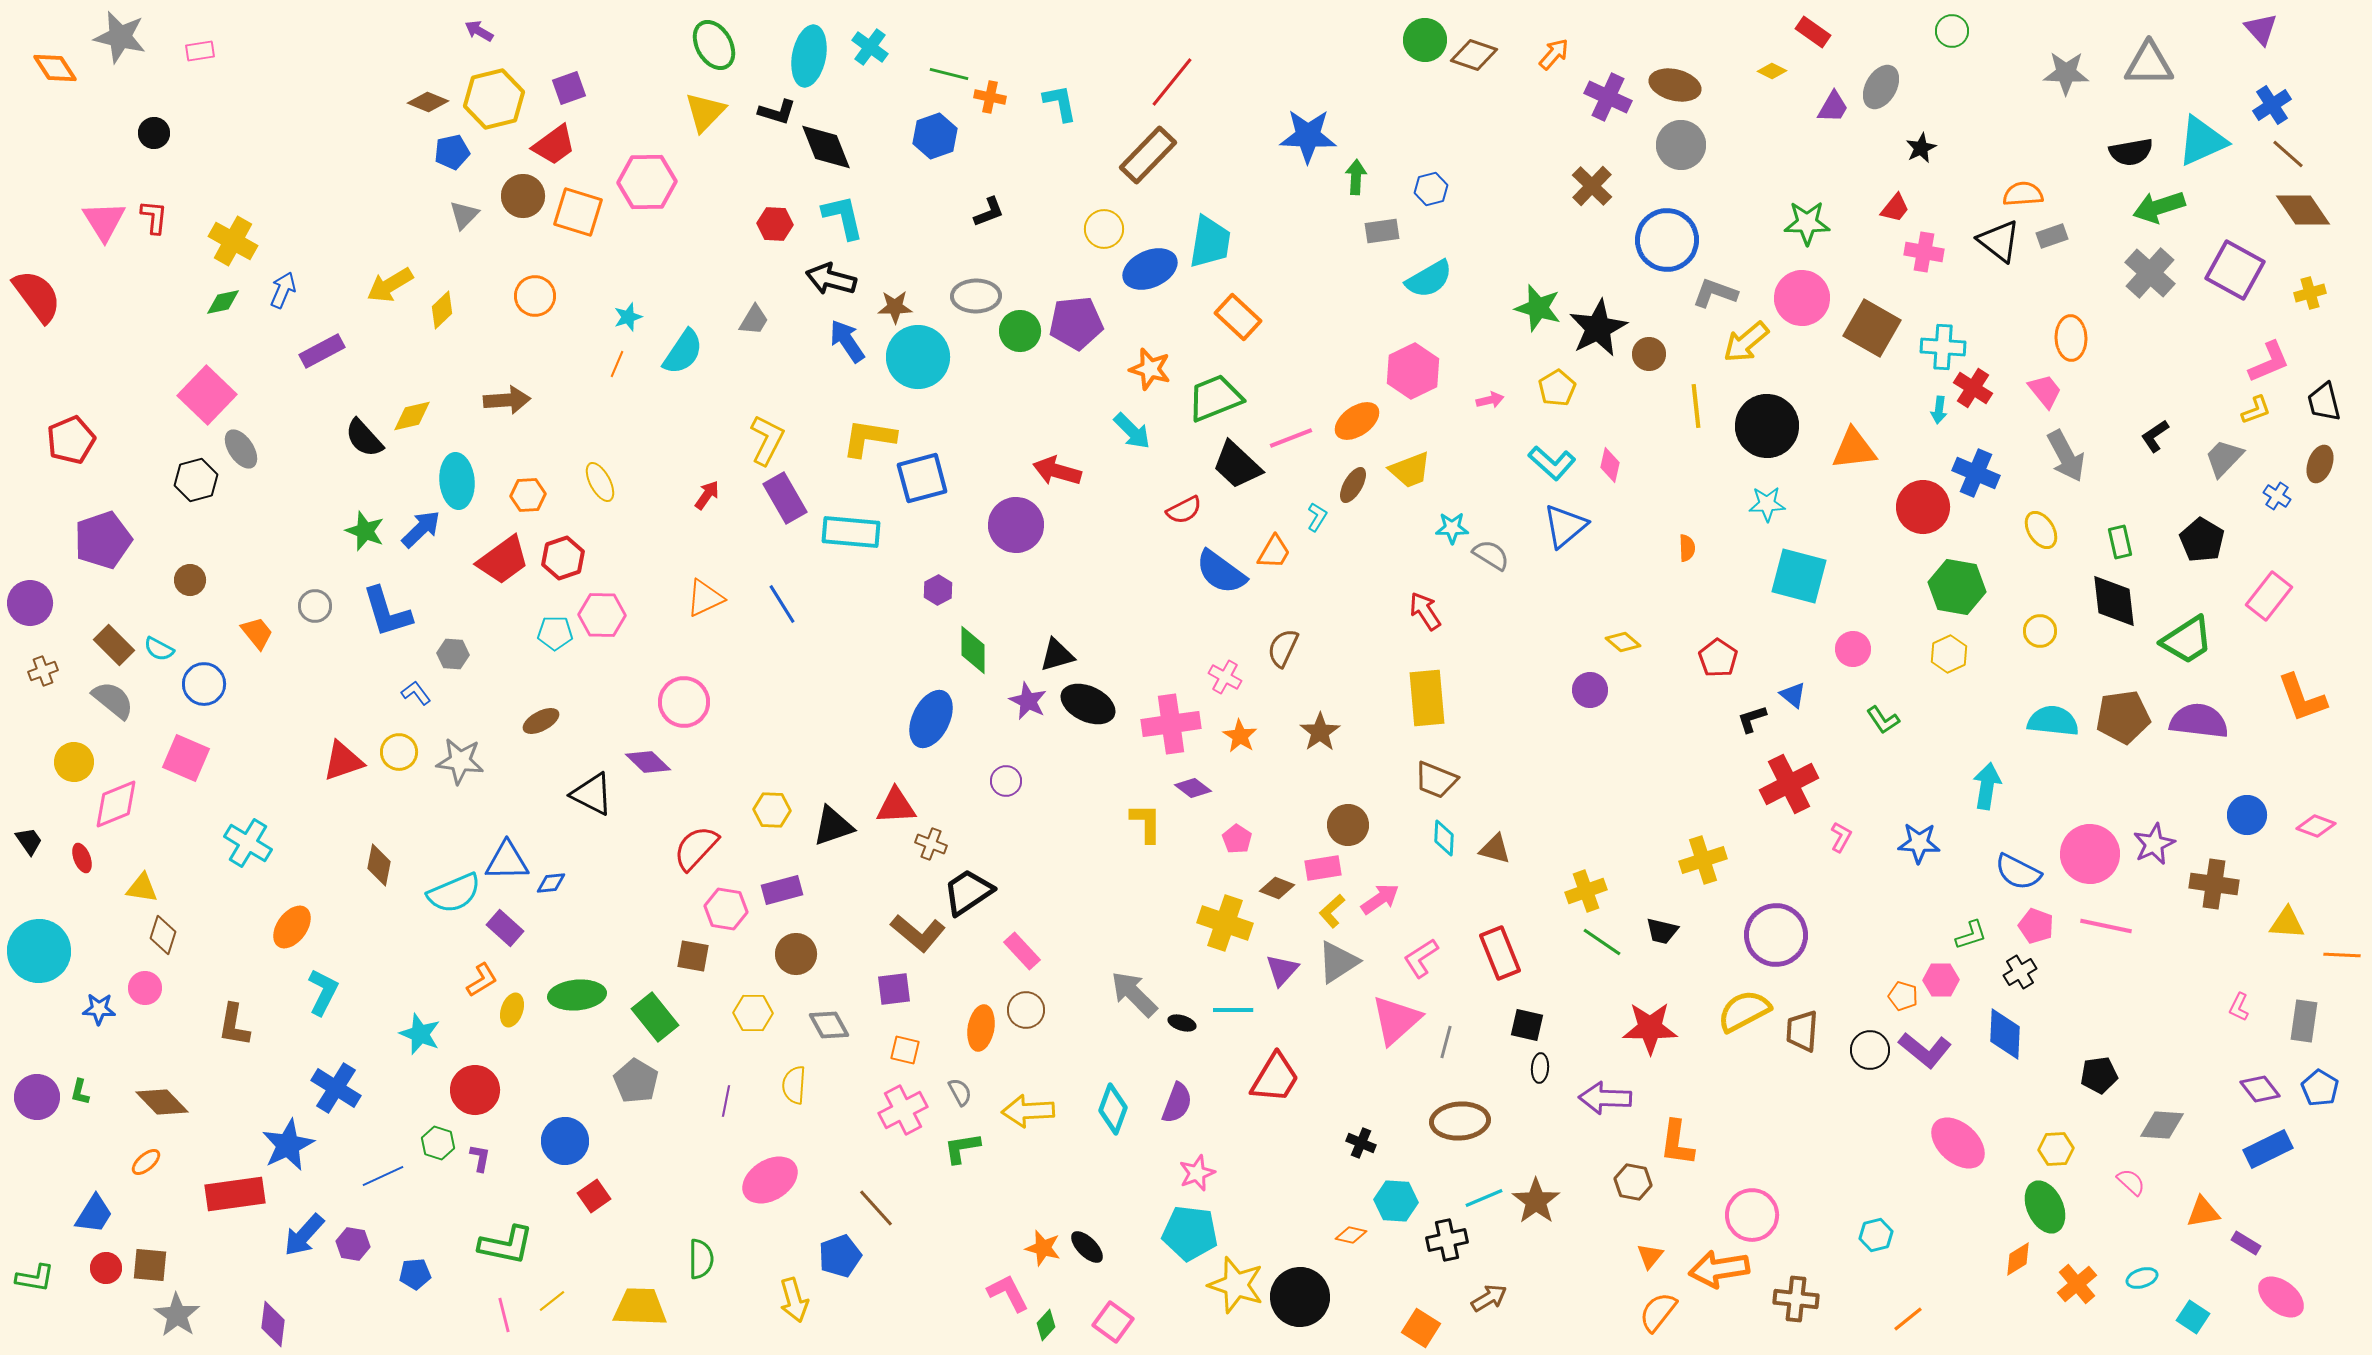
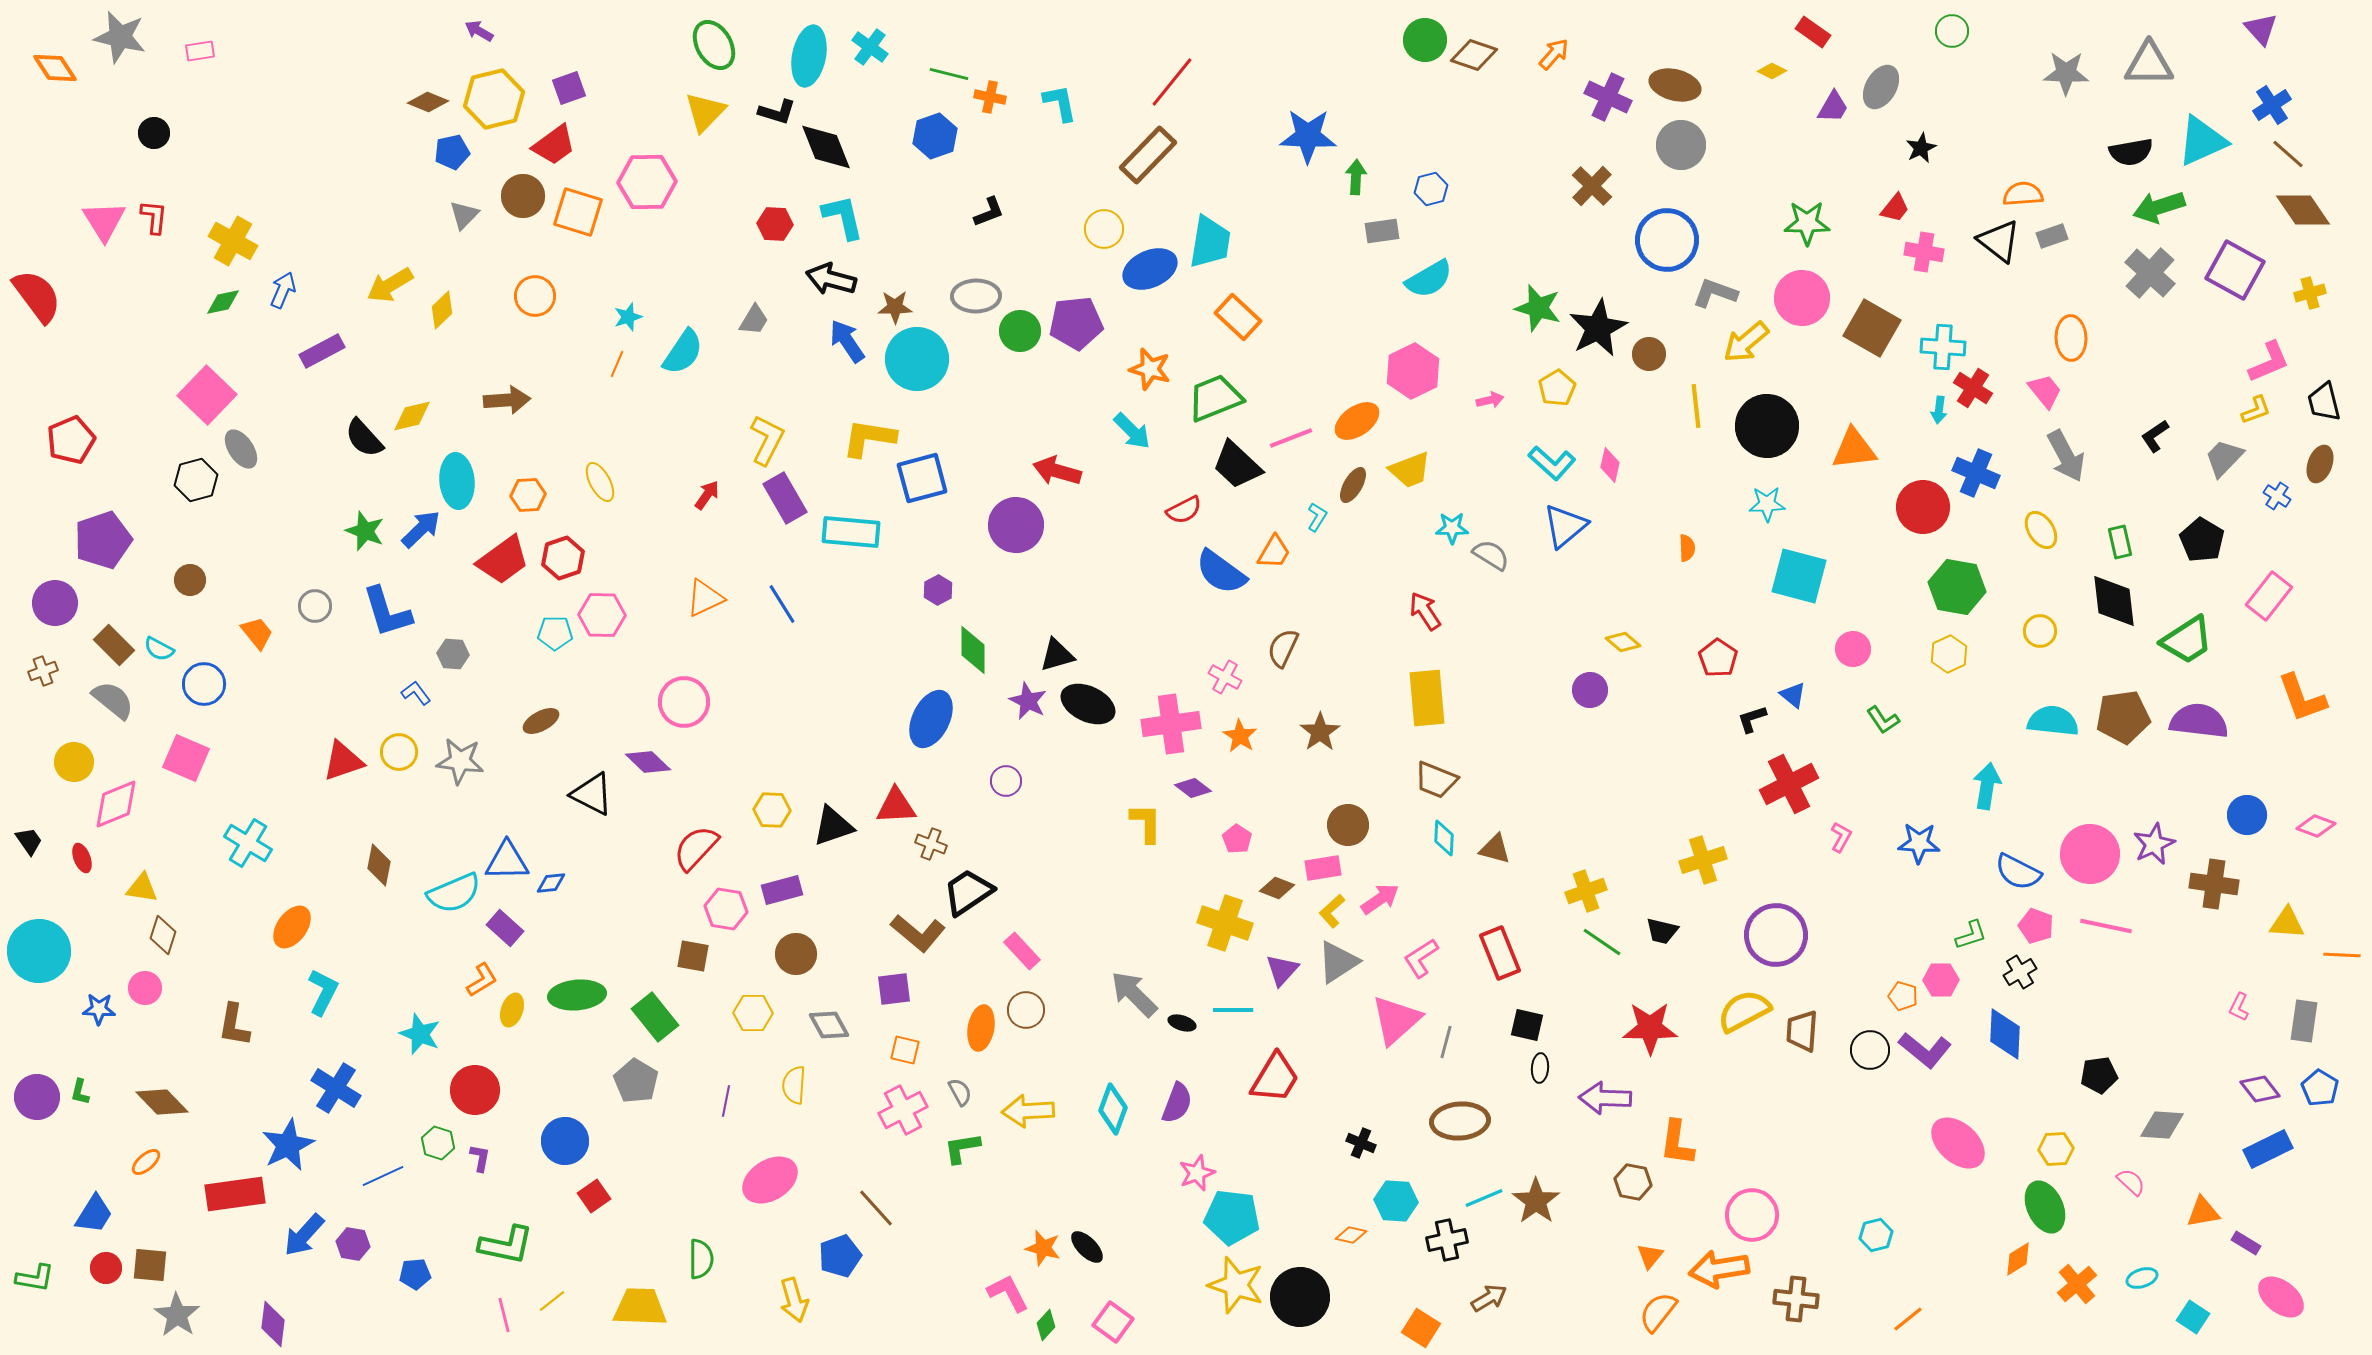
cyan circle at (918, 357): moved 1 px left, 2 px down
purple circle at (30, 603): moved 25 px right
cyan pentagon at (1190, 1233): moved 42 px right, 16 px up
